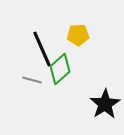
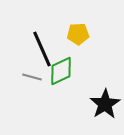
yellow pentagon: moved 1 px up
green diamond: moved 1 px right, 2 px down; rotated 16 degrees clockwise
gray line: moved 3 px up
